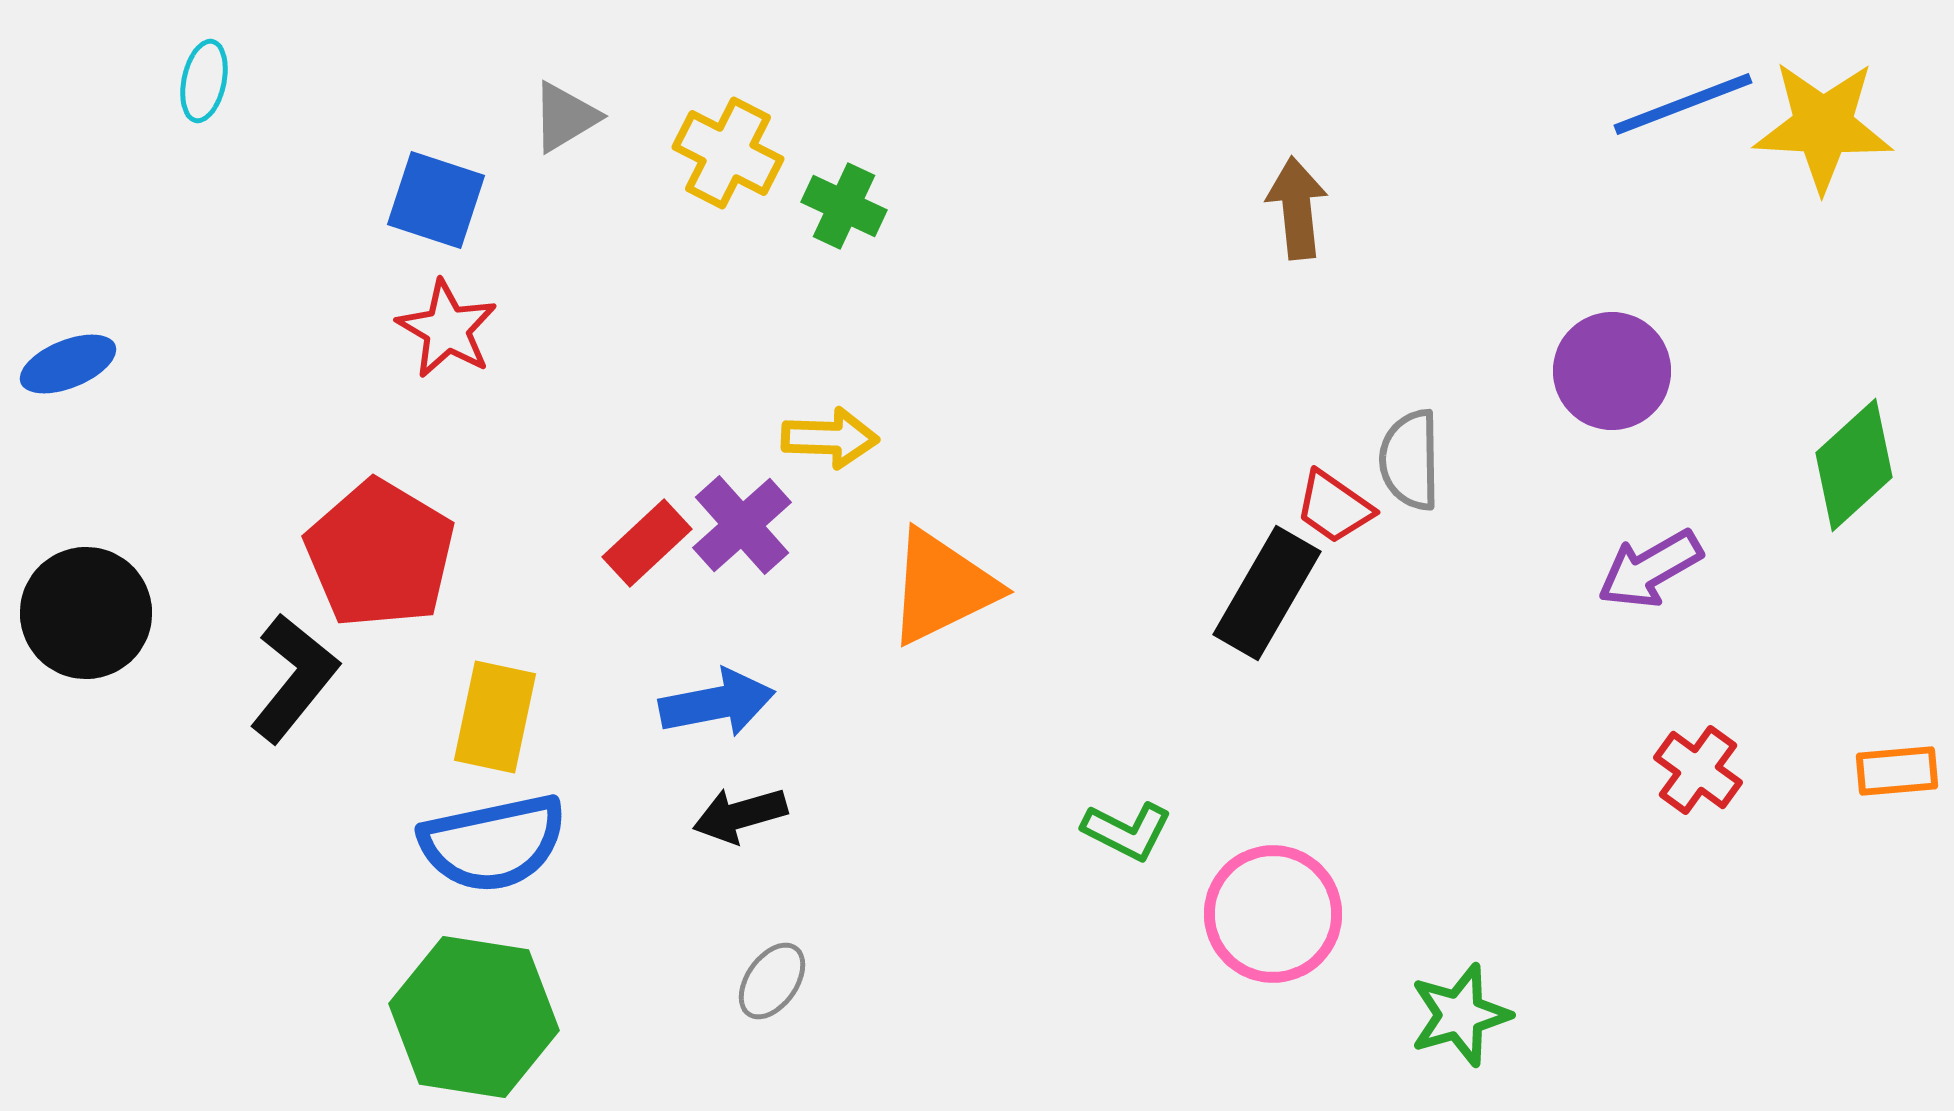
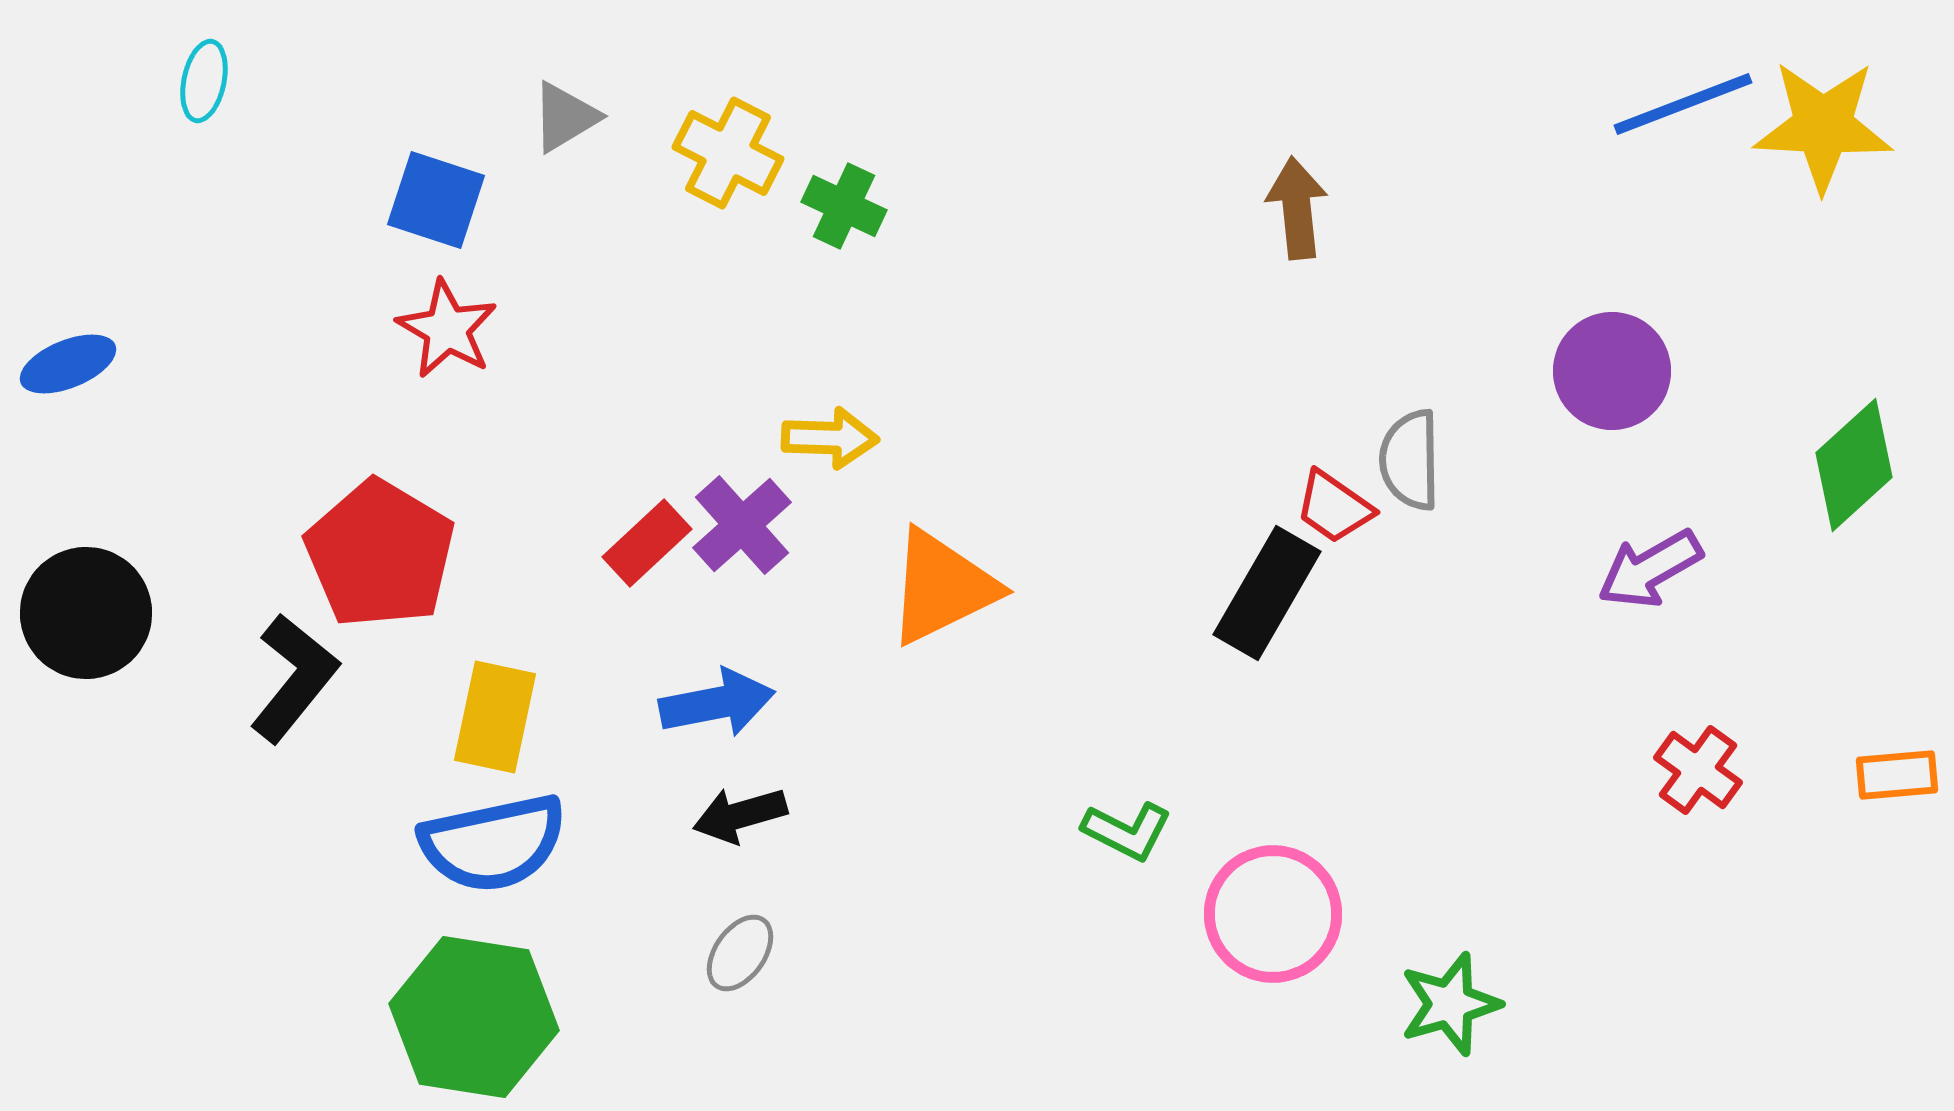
orange rectangle: moved 4 px down
gray ellipse: moved 32 px left, 28 px up
green star: moved 10 px left, 11 px up
